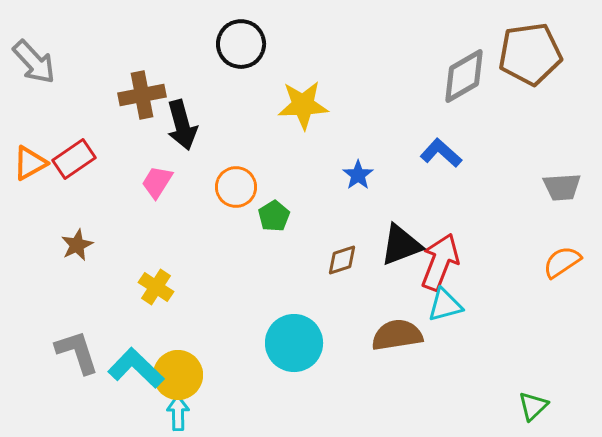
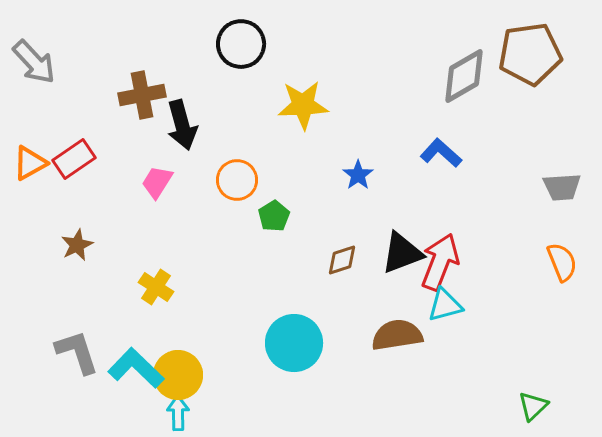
orange circle: moved 1 px right, 7 px up
black triangle: moved 1 px right, 8 px down
orange semicircle: rotated 102 degrees clockwise
